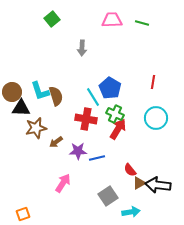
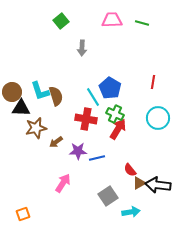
green square: moved 9 px right, 2 px down
cyan circle: moved 2 px right
